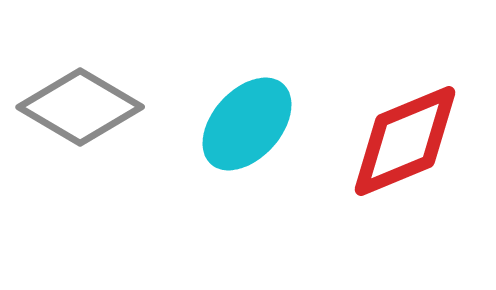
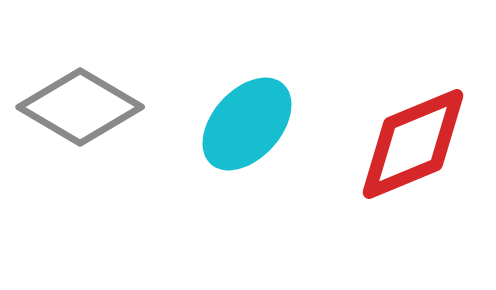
red diamond: moved 8 px right, 3 px down
